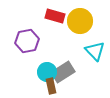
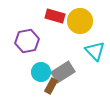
cyan circle: moved 6 px left
brown rectangle: rotated 42 degrees clockwise
